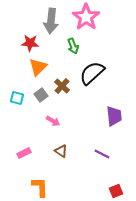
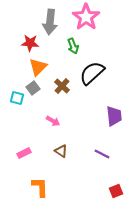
gray arrow: moved 1 px left, 1 px down
gray square: moved 8 px left, 7 px up
